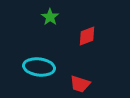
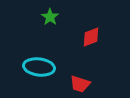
red diamond: moved 4 px right, 1 px down
